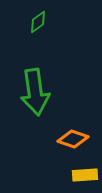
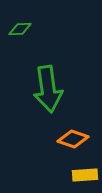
green diamond: moved 18 px left, 7 px down; rotated 35 degrees clockwise
green arrow: moved 13 px right, 3 px up
